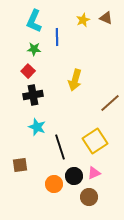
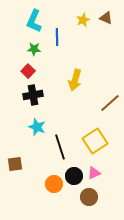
brown square: moved 5 px left, 1 px up
